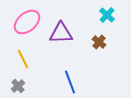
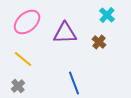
purple triangle: moved 4 px right
yellow line: rotated 24 degrees counterclockwise
blue line: moved 4 px right, 1 px down
